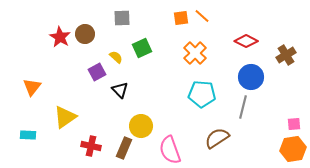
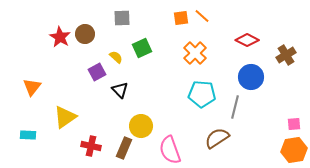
red diamond: moved 1 px right, 1 px up
gray line: moved 8 px left
orange hexagon: moved 1 px right, 1 px down
